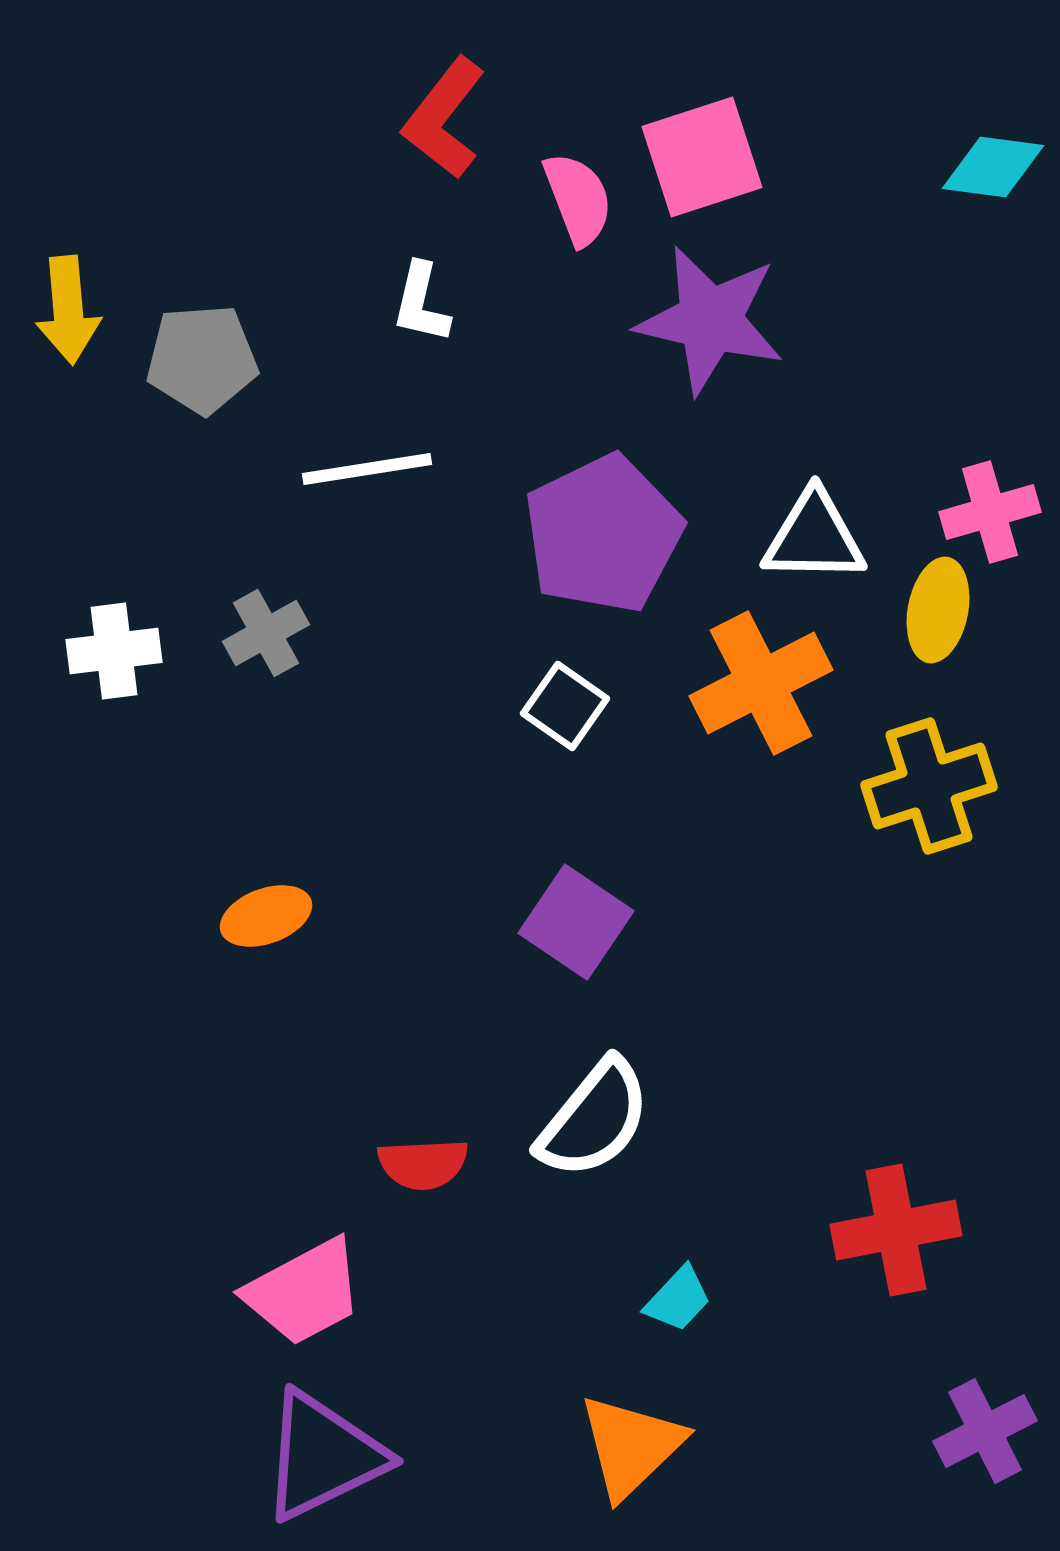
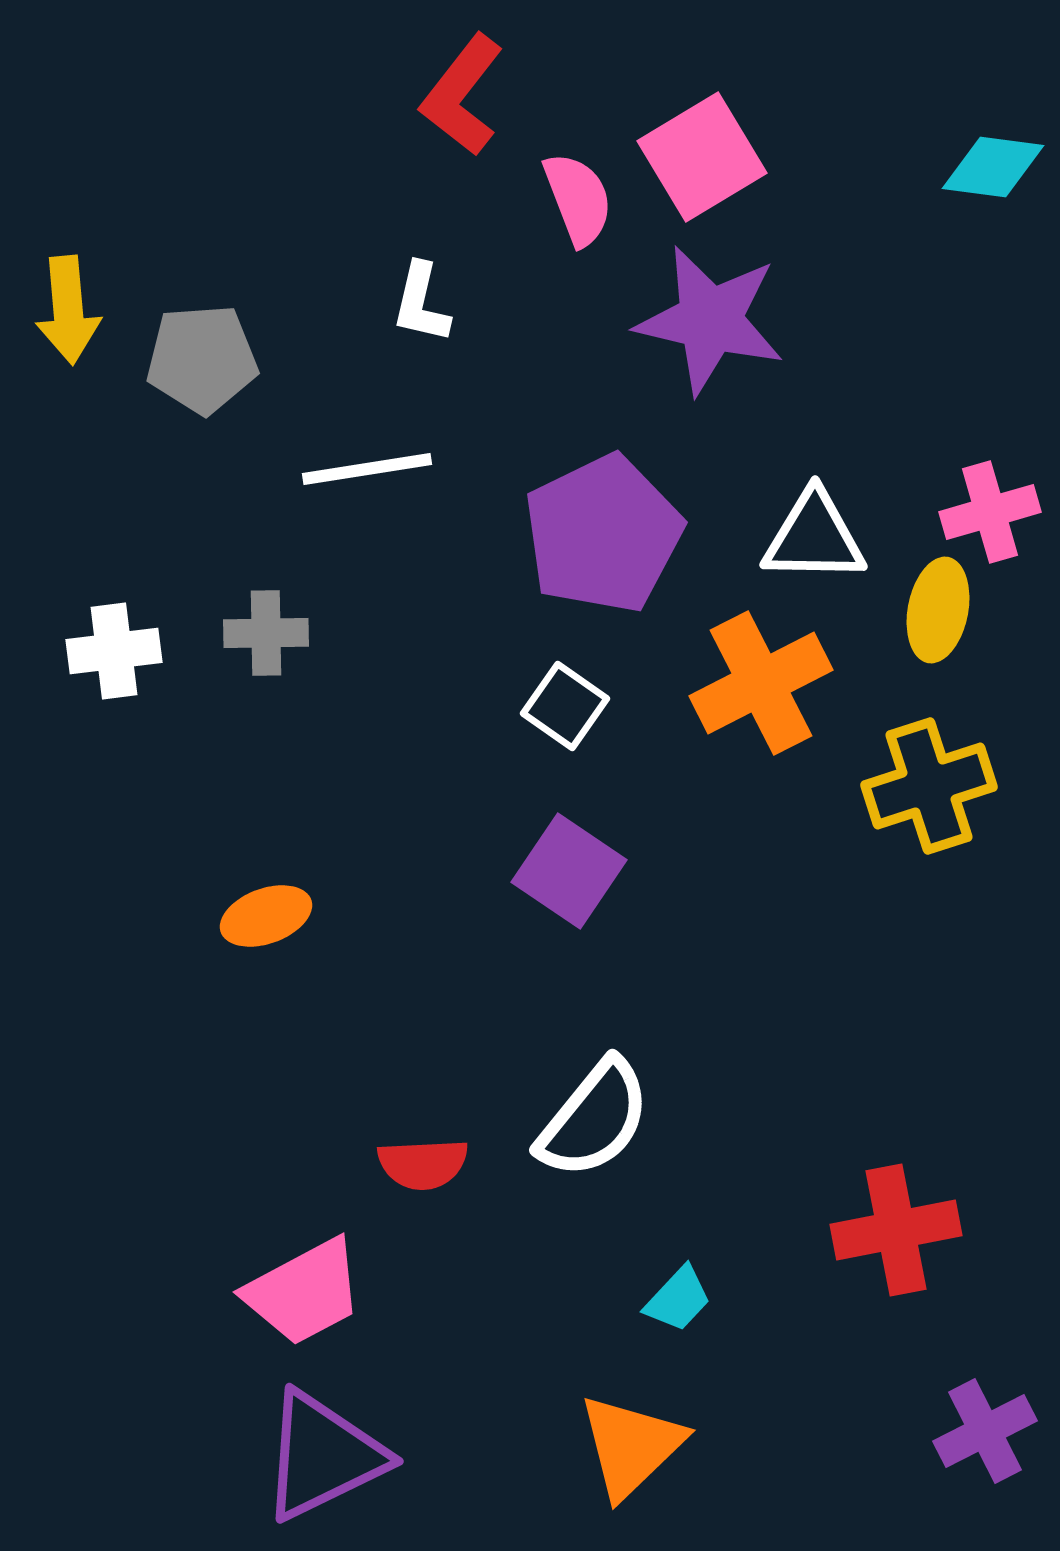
red L-shape: moved 18 px right, 23 px up
pink square: rotated 13 degrees counterclockwise
gray cross: rotated 28 degrees clockwise
purple square: moved 7 px left, 51 px up
